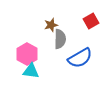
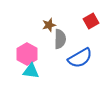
brown star: moved 2 px left
